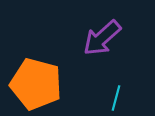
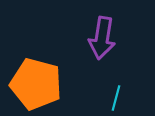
purple arrow: rotated 39 degrees counterclockwise
